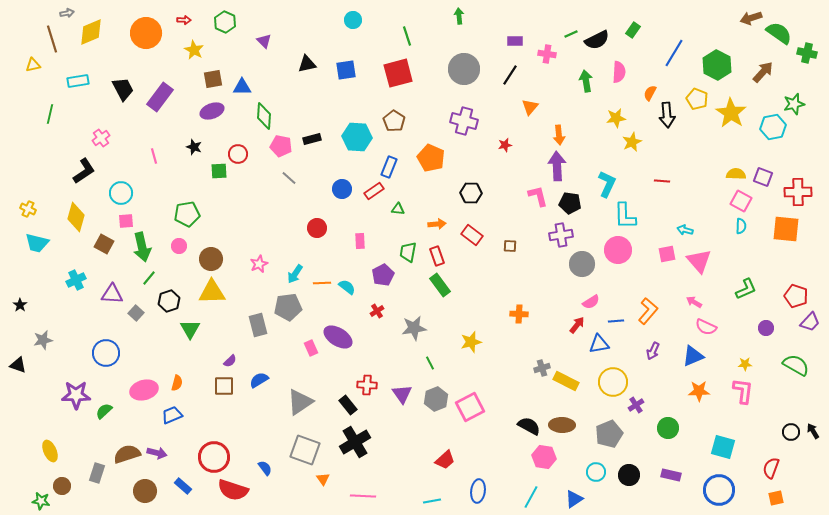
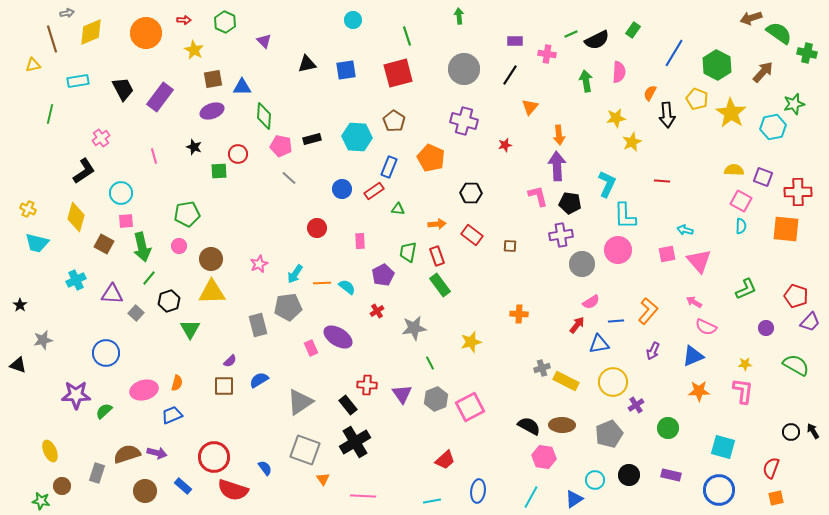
yellow semicircle at (736, 174): moved 2 px left, 4 px up
cyan circle at (596, 472): moved 1 px left, 8 px down
